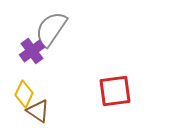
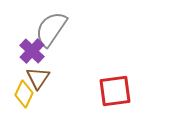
purple cross: rotated 10 degrees counterclockwise
brown triangle: moved 33 px up; rotated 30 degrees clockwise
